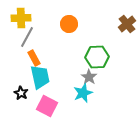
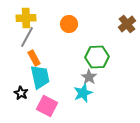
yellow cross: moved 5 px right
